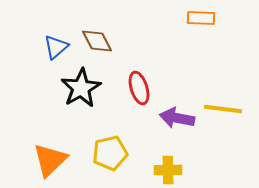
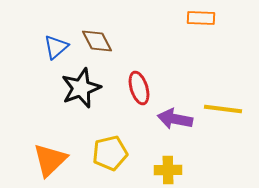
black star: rotated 9 degrees clockwise
purple arrow: moved 2 px left, 1 px down
